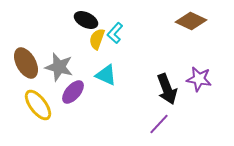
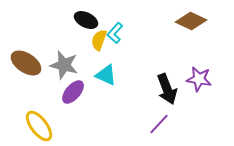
yellow semicircle: moved 2 px right, 1 px down
brown ellipse: rotated 28 degrees counterclockwise
gray star: moved 5 px right, 2 px up
yellow ellipse: moved 1 px right, 21 px down
